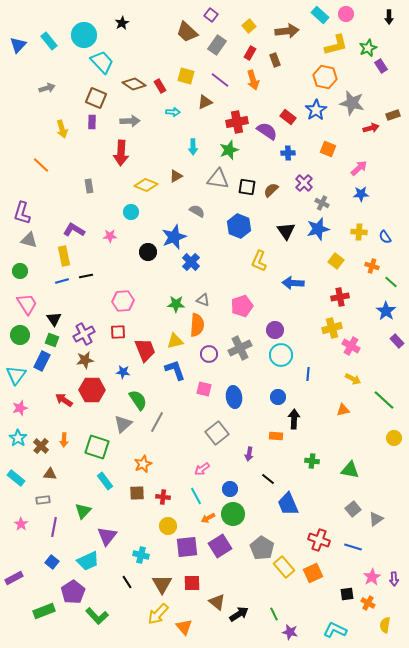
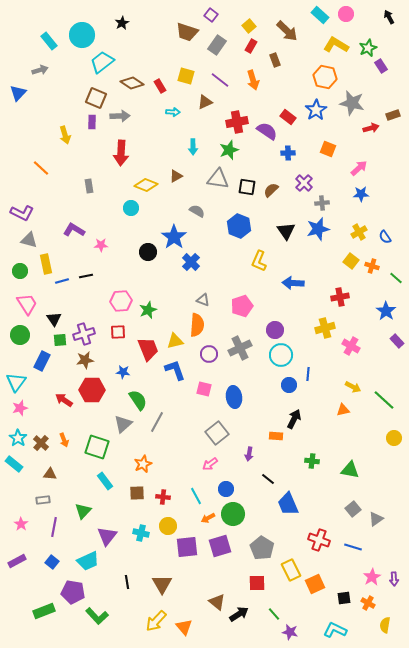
black arrow at (389, 17): rotated 152 degrees clockwise
brown arrow at (287, 31): rotated 50 degrees clockwise
brown trapezoid at (187, 32): rotated 25 degrees counterclockwise
cyan circle at (84, 35): moved 2 px left
blue triangle at (18, 45): moved 48 px down
yellow L-shape at (336, 45): rotated 135 degrees counterclockwise
red rectangle at (250, 53): moved 1 px right, 7 px up
cyan trapezoid at (102, 62): rotated 85 degrees counterclockwise
brown diamond at (134, 84): moved 2 px left, 1 px up
gray arrow at (47, 88): moved 7 px left, 18 px up
gray arrow at (130, 121): moved 10 px left, 5 px up
yellow arrow at (62, 129): moved 3 px right, 6 px down
orange line at (41, 165): moved 3 px down
gray cross at (322, 203): rotated 32 degrees counterclockwise
cyan circle at (131, 212): moved 4 px up
purple L-shape at (22, 213): rotated 80 degrees counterclockwise
yellow cross at (359, 232): rotated 35 degrees counterclockwise
pink star at (110, 236): moved 9 px left, 9 px down
blue star at (174, 237): rotated 15 degrees counterclockwise
yellow rectangle at (64, 256): moved 18 px left, 8 px down
yellow square at (336, 261): moved 15 px right
green line at (391, 282): moved 5 px right, 4 px up
pink hexagon at (123, 301): moved 2 px left
green star at (176, 304): moved 28 px left, 6 px down; rotated 24 degrees counterclockwise
yellow cross at (332, 328): moved 7 px left
purple cross at (84, 334): rotated 10 degrees clockwise
green square at (52, 340): moved 8 px right; rotated 24 degrees counterclockwise
red trapezoid at (145, 350): moved 3 px right, 1 px up
cyan triangle at (16, 375): moved 7 px down
yellow arrow at (353, 379): moved 8 px down
blue circle at (278, 397): moved 11 px right, 12 px up
black arrow at (294, 419): rotated 24 degrees clockwise
orange arrow at (64, 440): rotated 24 degrees counterclockwise
brown cross at (41, 446): moved 3 px up
pink arrow at (202, 469): moved 8 px right, 5 px up
cyan rectangle at (16, 478): moved 2 px left, 14 px up
blue circle at (230, 489): moved 4 px left
purple square at (220, 546): rotated 15 degrees clockwise
cyan cross at (141, 555): moved 22 px up
yellow rectangle at (284, 567): moved 7 px right, 3 px down; rotated 15 degrees clockwise
orange square at (313, 573): moved 2 px right, 11 px down
purple rectangle at (14, 578): moved 3 px right, 17 px up
black line at (127, 582): rotated 24 degrees clockwise
red square at (192, 583): moved 65 px right
purple pentagon at (73, 592): rotated 30 degrees counterclockwise
black square at (347, 594): moved 3 px left, 4 px down
yellow arrow at (158, 614): moved 2 px left, 7 px down
green line at (274, 614): rotated 16 degrees counterclockwise
